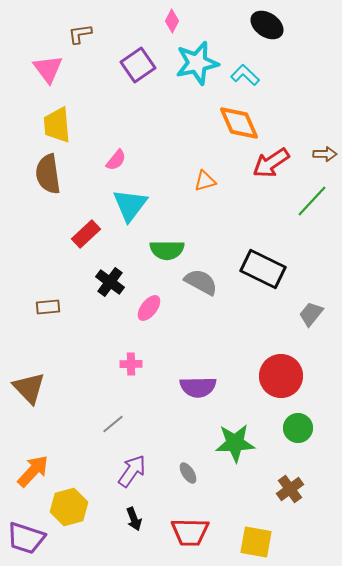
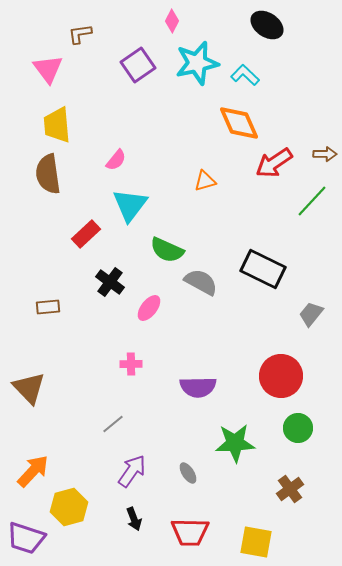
red arrow: moved 3 px right
green semicircle: rotated 24 degrees clockwise
